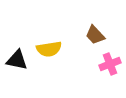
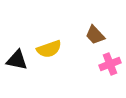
yellow semicircle: rotated 10 degrees counterclockwise
